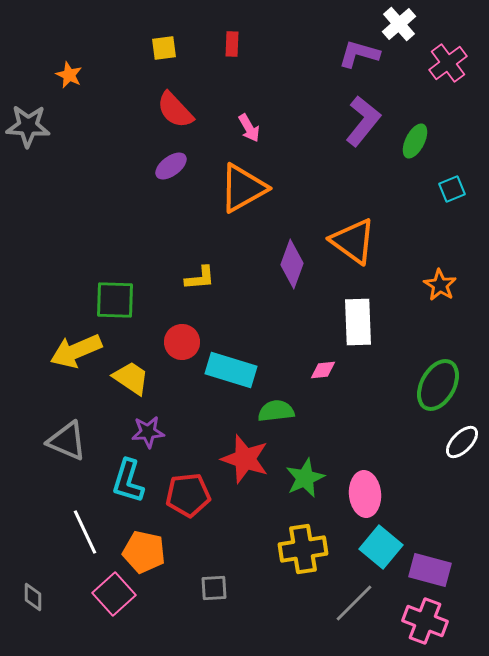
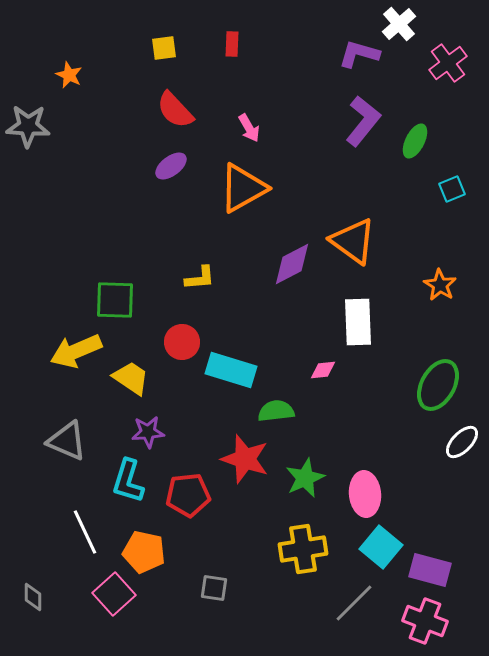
purple diamond at (292, 264): rotated 42 degrees clockwise
gray square at (214, 588): rotated 12 degrees clockwise
